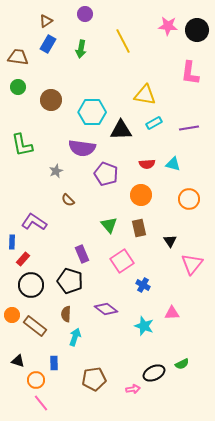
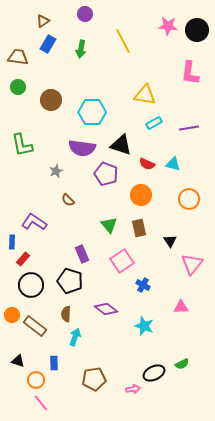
brown triangle at (46, 21): moved 3 px left
black triangle at (121, 130): moved 15 px down; rotated 20 degrees clockwise
red semicircle at (147, 164): rotated 28 degrees clockwise
pink triangle at (172, 313): moved 9 px right, 6 px up
